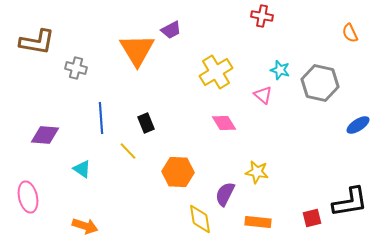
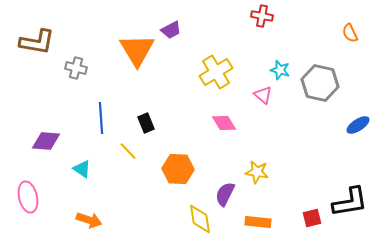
purple diamond: moved 1 px right, 6 px down
orange hexagon: moved 3 px up
orange arrow: moved 4 px right, 6 px up
